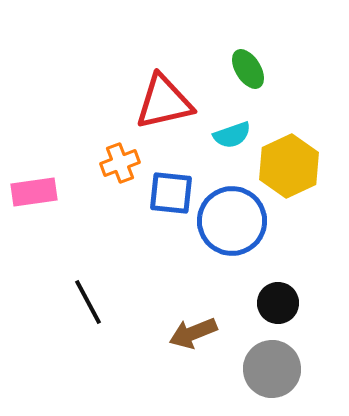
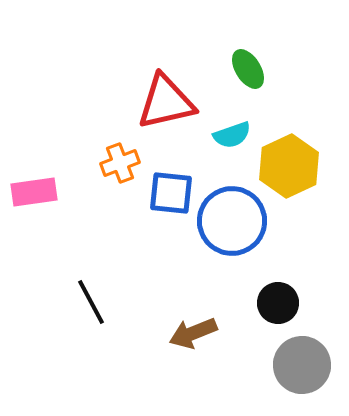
red triangle: moved 2 px right
black line: moved 3 px right
gray circle: moved 30 px right, 4 px up
